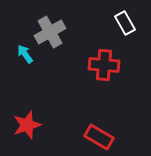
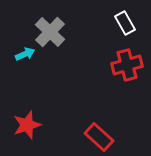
gray cross: rotated 16 degrees counterclockwise
cyan arrow: rotated 102 degrees clockwise
red cross: moved 23 px right; rotated 20 degrees counterclockwise
red rectangle: rotated 12 degrees clockwise
